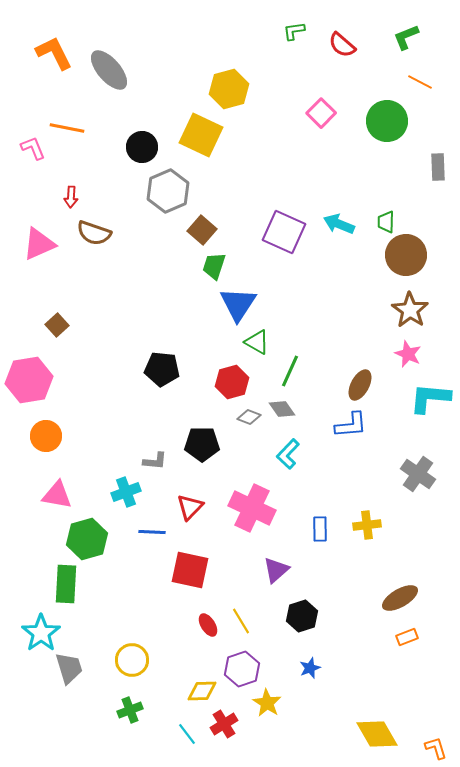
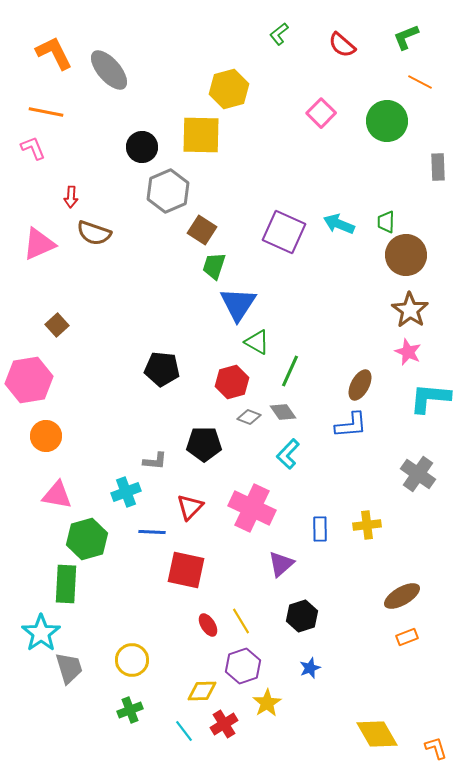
green L-shape at (294, 31): moved 15 px left, 3 px down; rotated 30 degrees counterclockwise
orange line at (67, 128): moved 21 px left, 16 px up
yellow square at (201, 135): rotated 24 degrees counterclockwise
brown square at (202, 230): rotated 8 degrees counterclockwise
pink star at (408, 354): moved 2 px up
gray diamond at (282, 409): moved 1 px right, 3 px down
black pentagon at (202, 444): moved 2 px right
red square at (190, 570): moved 4 px left
purple triangle at (276, 570): moved 5 px right, 6 px up
brown ellipse at (400, 598): moved 2 px right, 2 px up
purple hexagon at (242, 669): moved 1 px right, 3 px up
yellow star at (267, 703): rotated 8 degrees clockwise
cyan line at (187, 734): moved 3 px left, 3 px up
